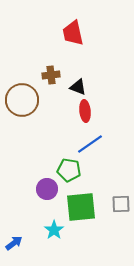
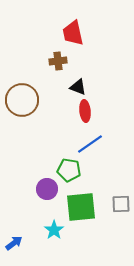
brown cross: moved 7 px right, 14 px up
